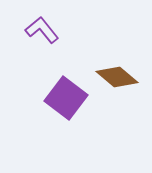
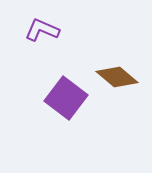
purple L-shape: rotated 28 degrees counterclockwise
